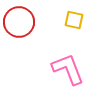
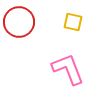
yellow square: moved 1 px left, 2 px down
